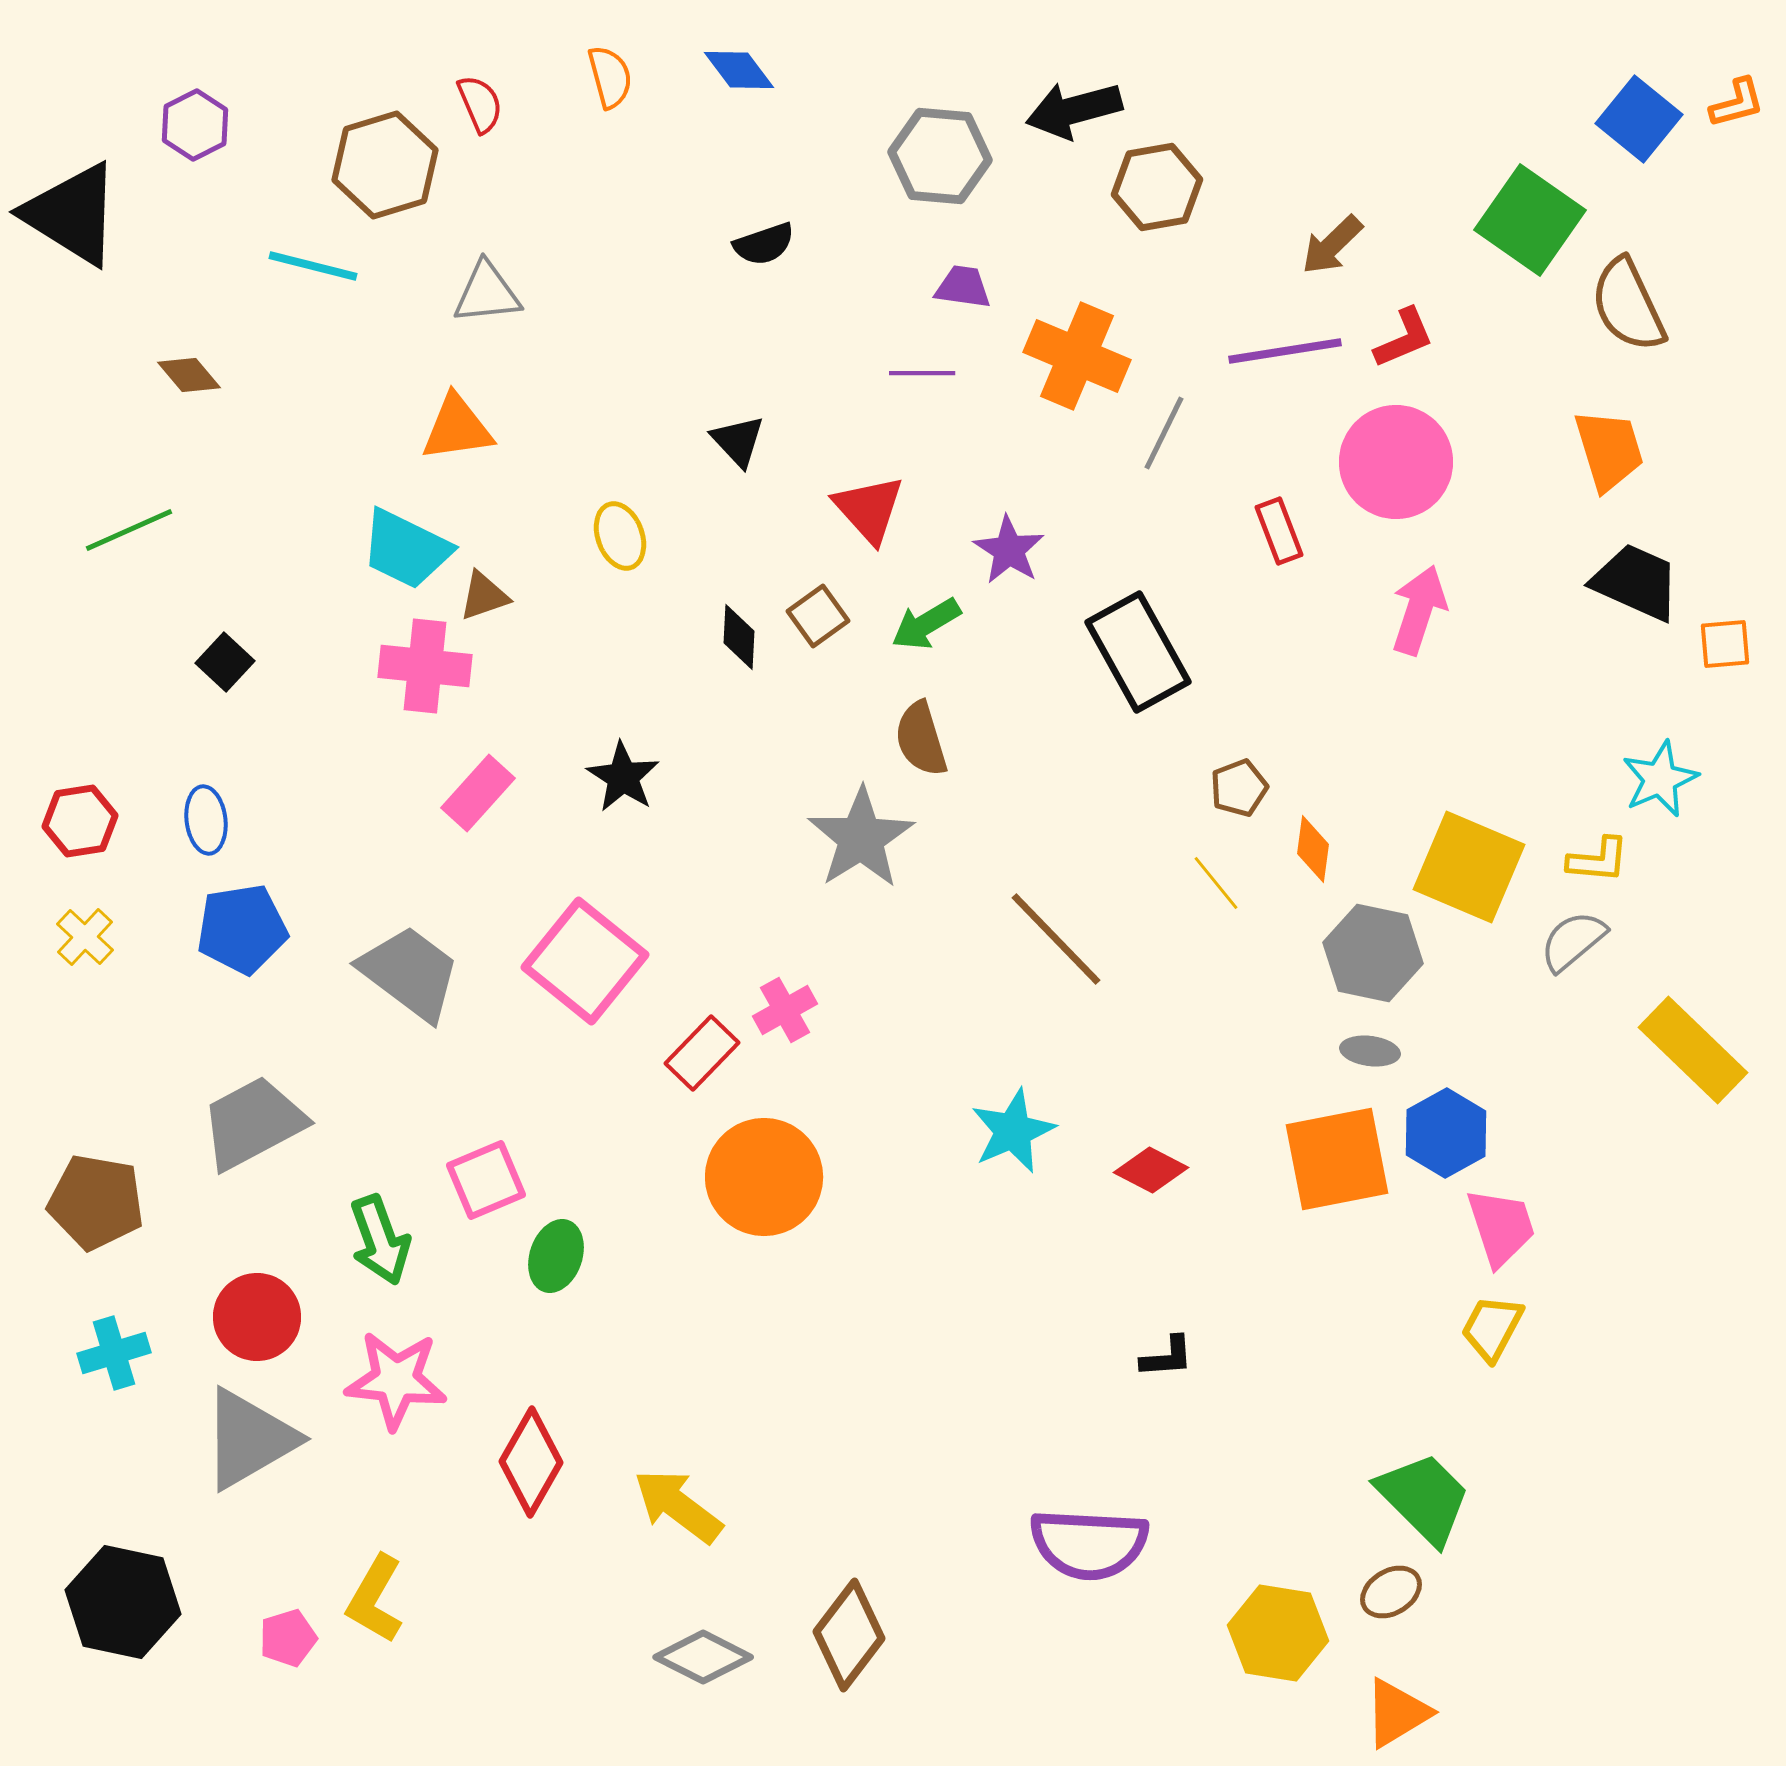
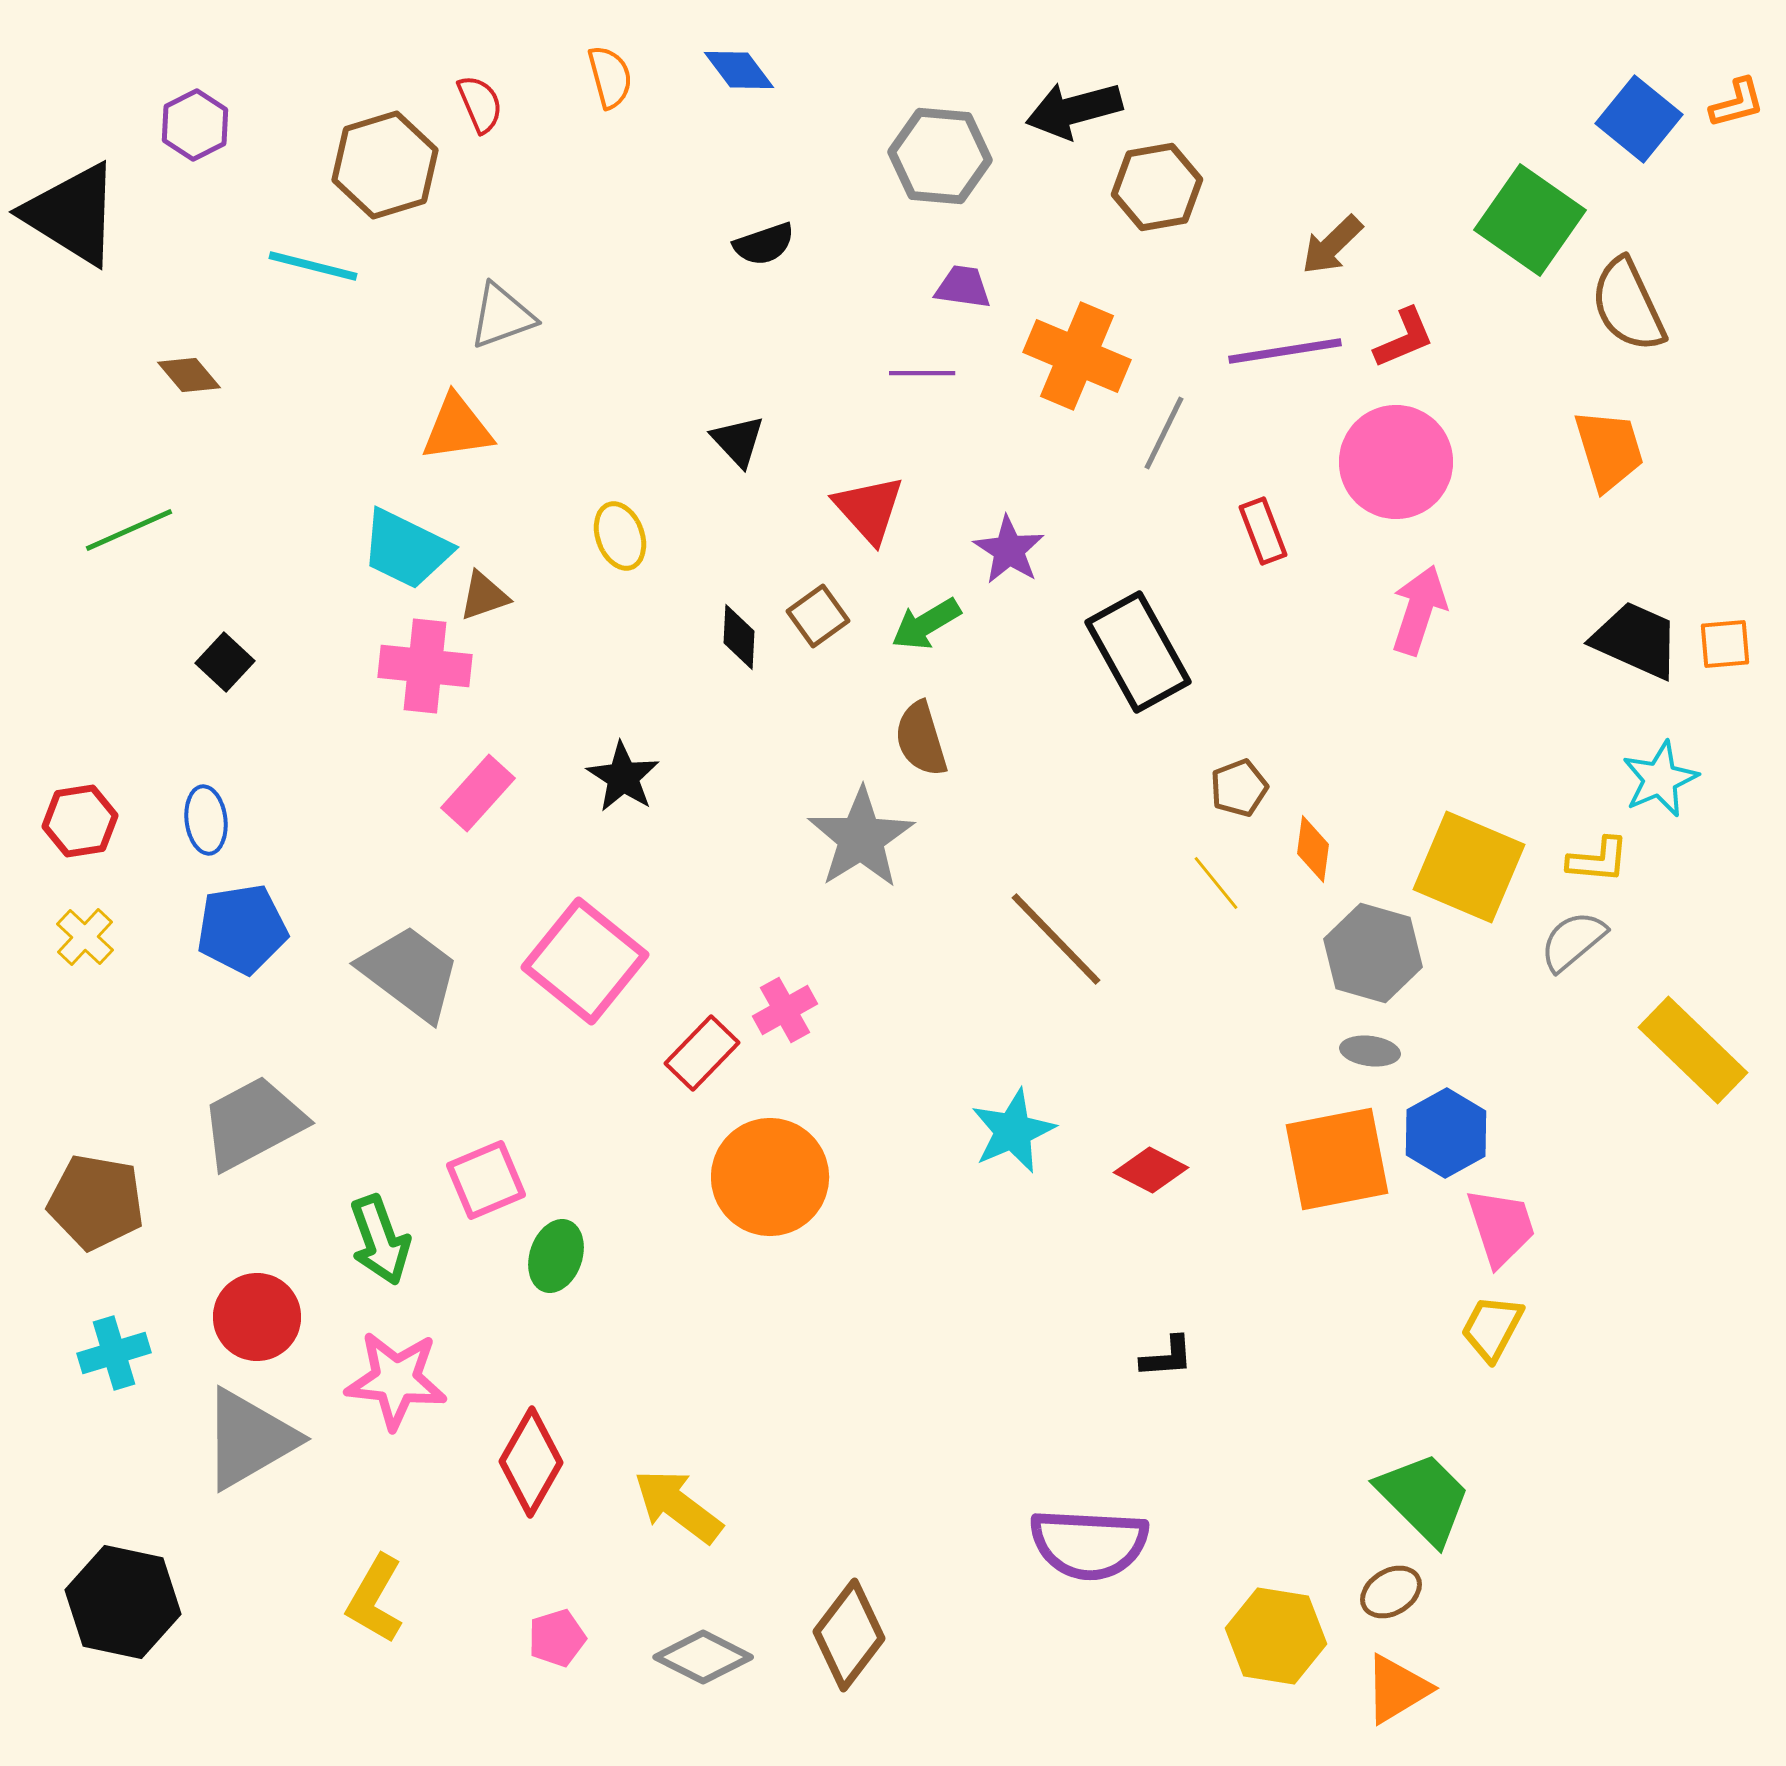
gray triangle at (487, 293): moved 15 px right, 23 px down; rotated 14 degrees counterclockwise
red rectangle at (1279, 531): moved 16 px left
black trapezoid at (1636, 582): moved 58 px down
gray hexagon at (1373, 953): rotated 4 degrees clockwise
orange circle at (764, 1177): moved 6 px right
yellow hexagon at (1278, 1633): moved 2 px left, 3 px down
pink pentagon at (288, 1638): moved 269 px right
orange triangle at (1397, 1713): moved 24 px up
